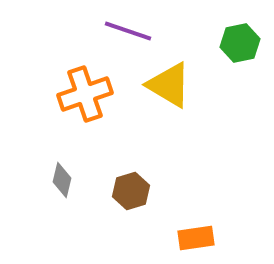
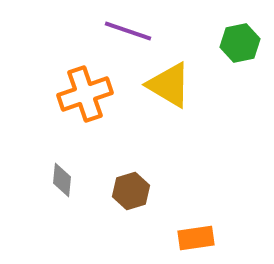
gray diamond: rotated 8 degrees counterclockwise
